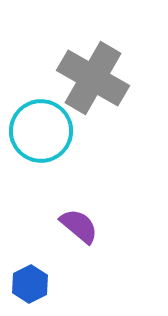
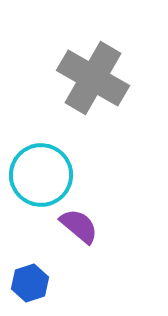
cyan circle: moved 44 px down
blue hexagon: moved 1 px up; rotated 9 degrees clockwise
